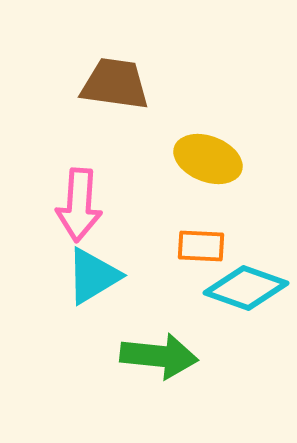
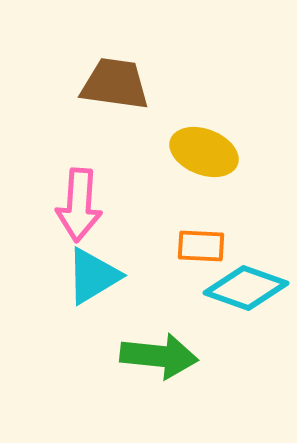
yellow ellipse: moved 4 px left, 7 px up
